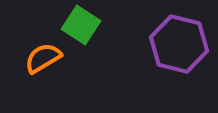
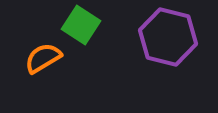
purple hexagon: moved 11 px left, 7 px up
